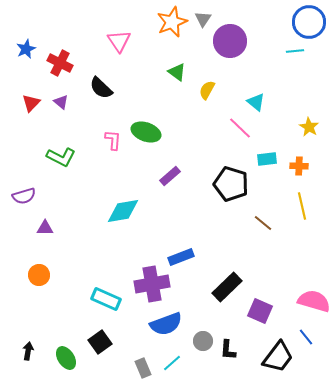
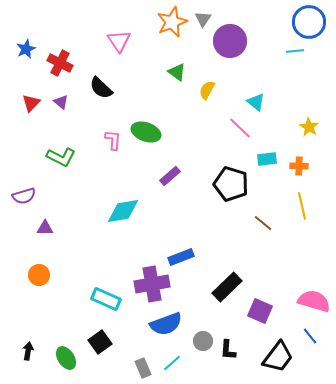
blue line at (306, 337): moved 4 px right, 1 px up
